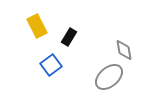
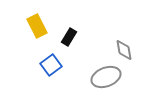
gray ellipse: moved 3 px left; rotated 20 degrees clockwise
